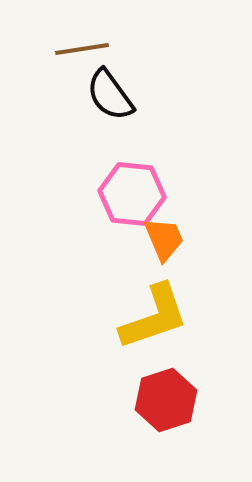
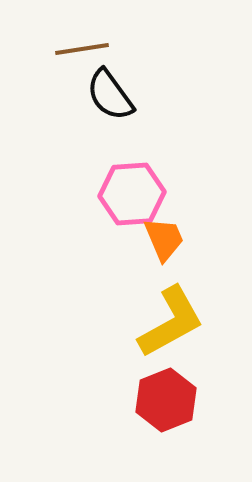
pink hexagon: rotated 10 degrees counterclockwise
yellow L-shape: moved 17 px right, 5 px down; rotated 10 degrees counterclockwise
red hexagon: rotated 4 degrees counterclockwise
